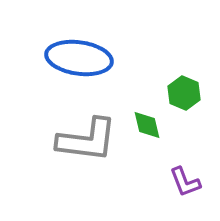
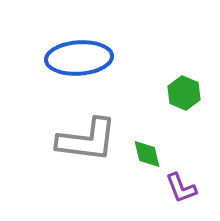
blue ellipse: rotated 12 degrees counterclockwise
green diamond: moved 29 px down
purple L-shape: moved 4 px left, 6 px down
